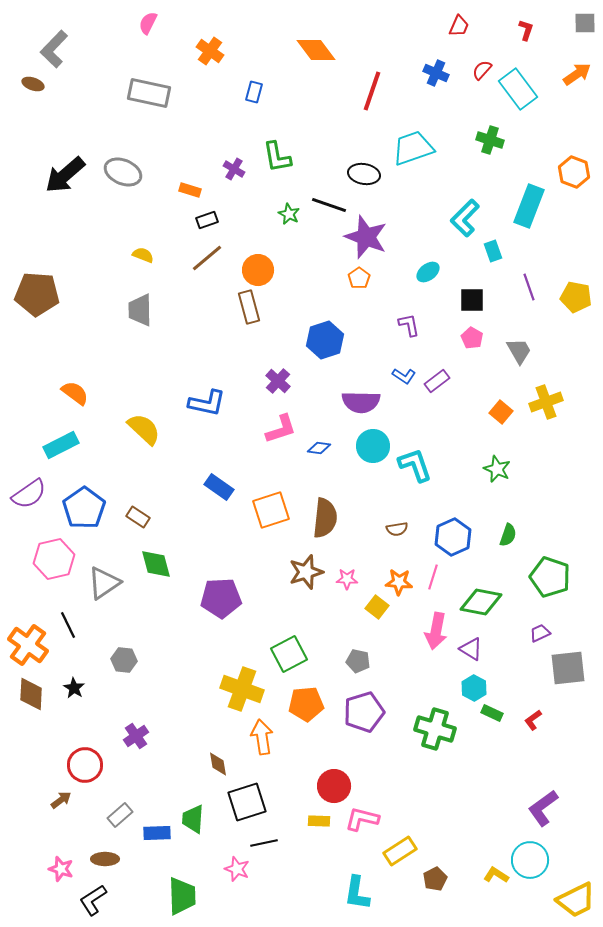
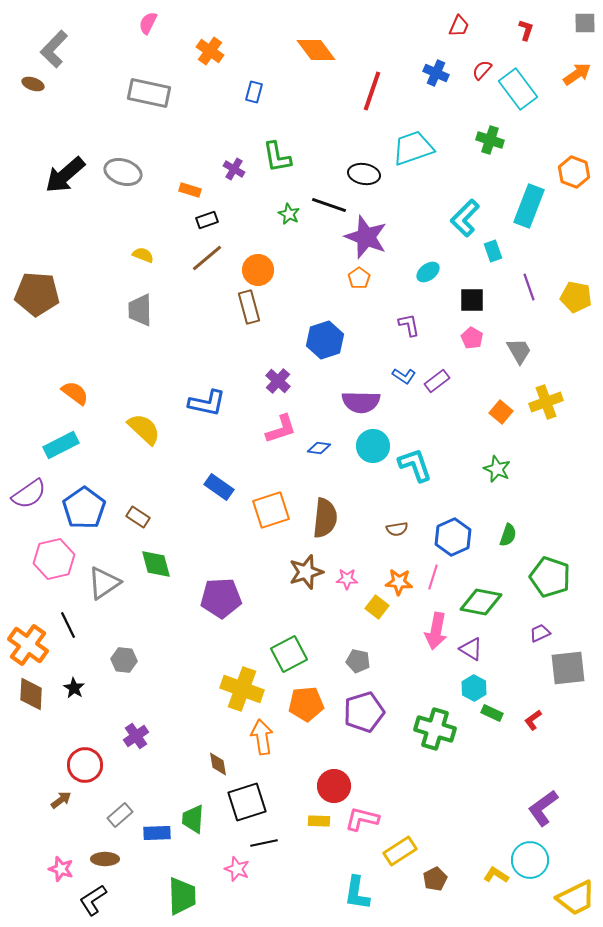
gray ellipse at (123, 172): rotated 6 degrees counterclockwise
yellow trapezoid at (576, 900): moved 2 px up
